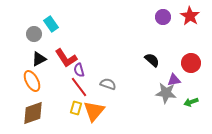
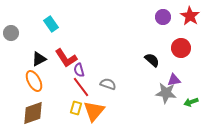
gray circle: moved 23 px left, 1 px up
red circle: moved 10 px left, 15 px up
orange ellipse: moved 2 px right
red line: moved 2 px right
